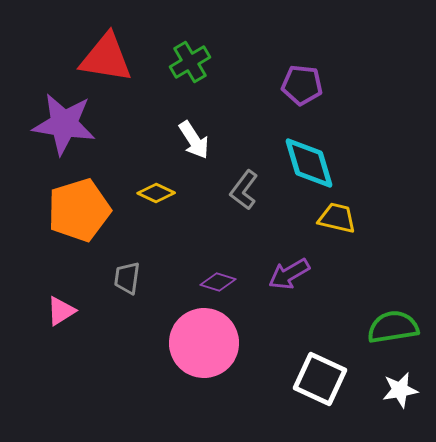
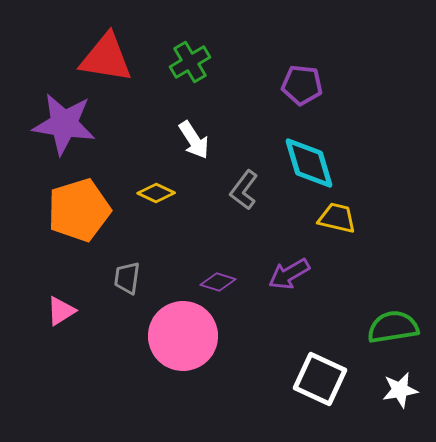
pink circle: moved 21 px left, 7 px up
